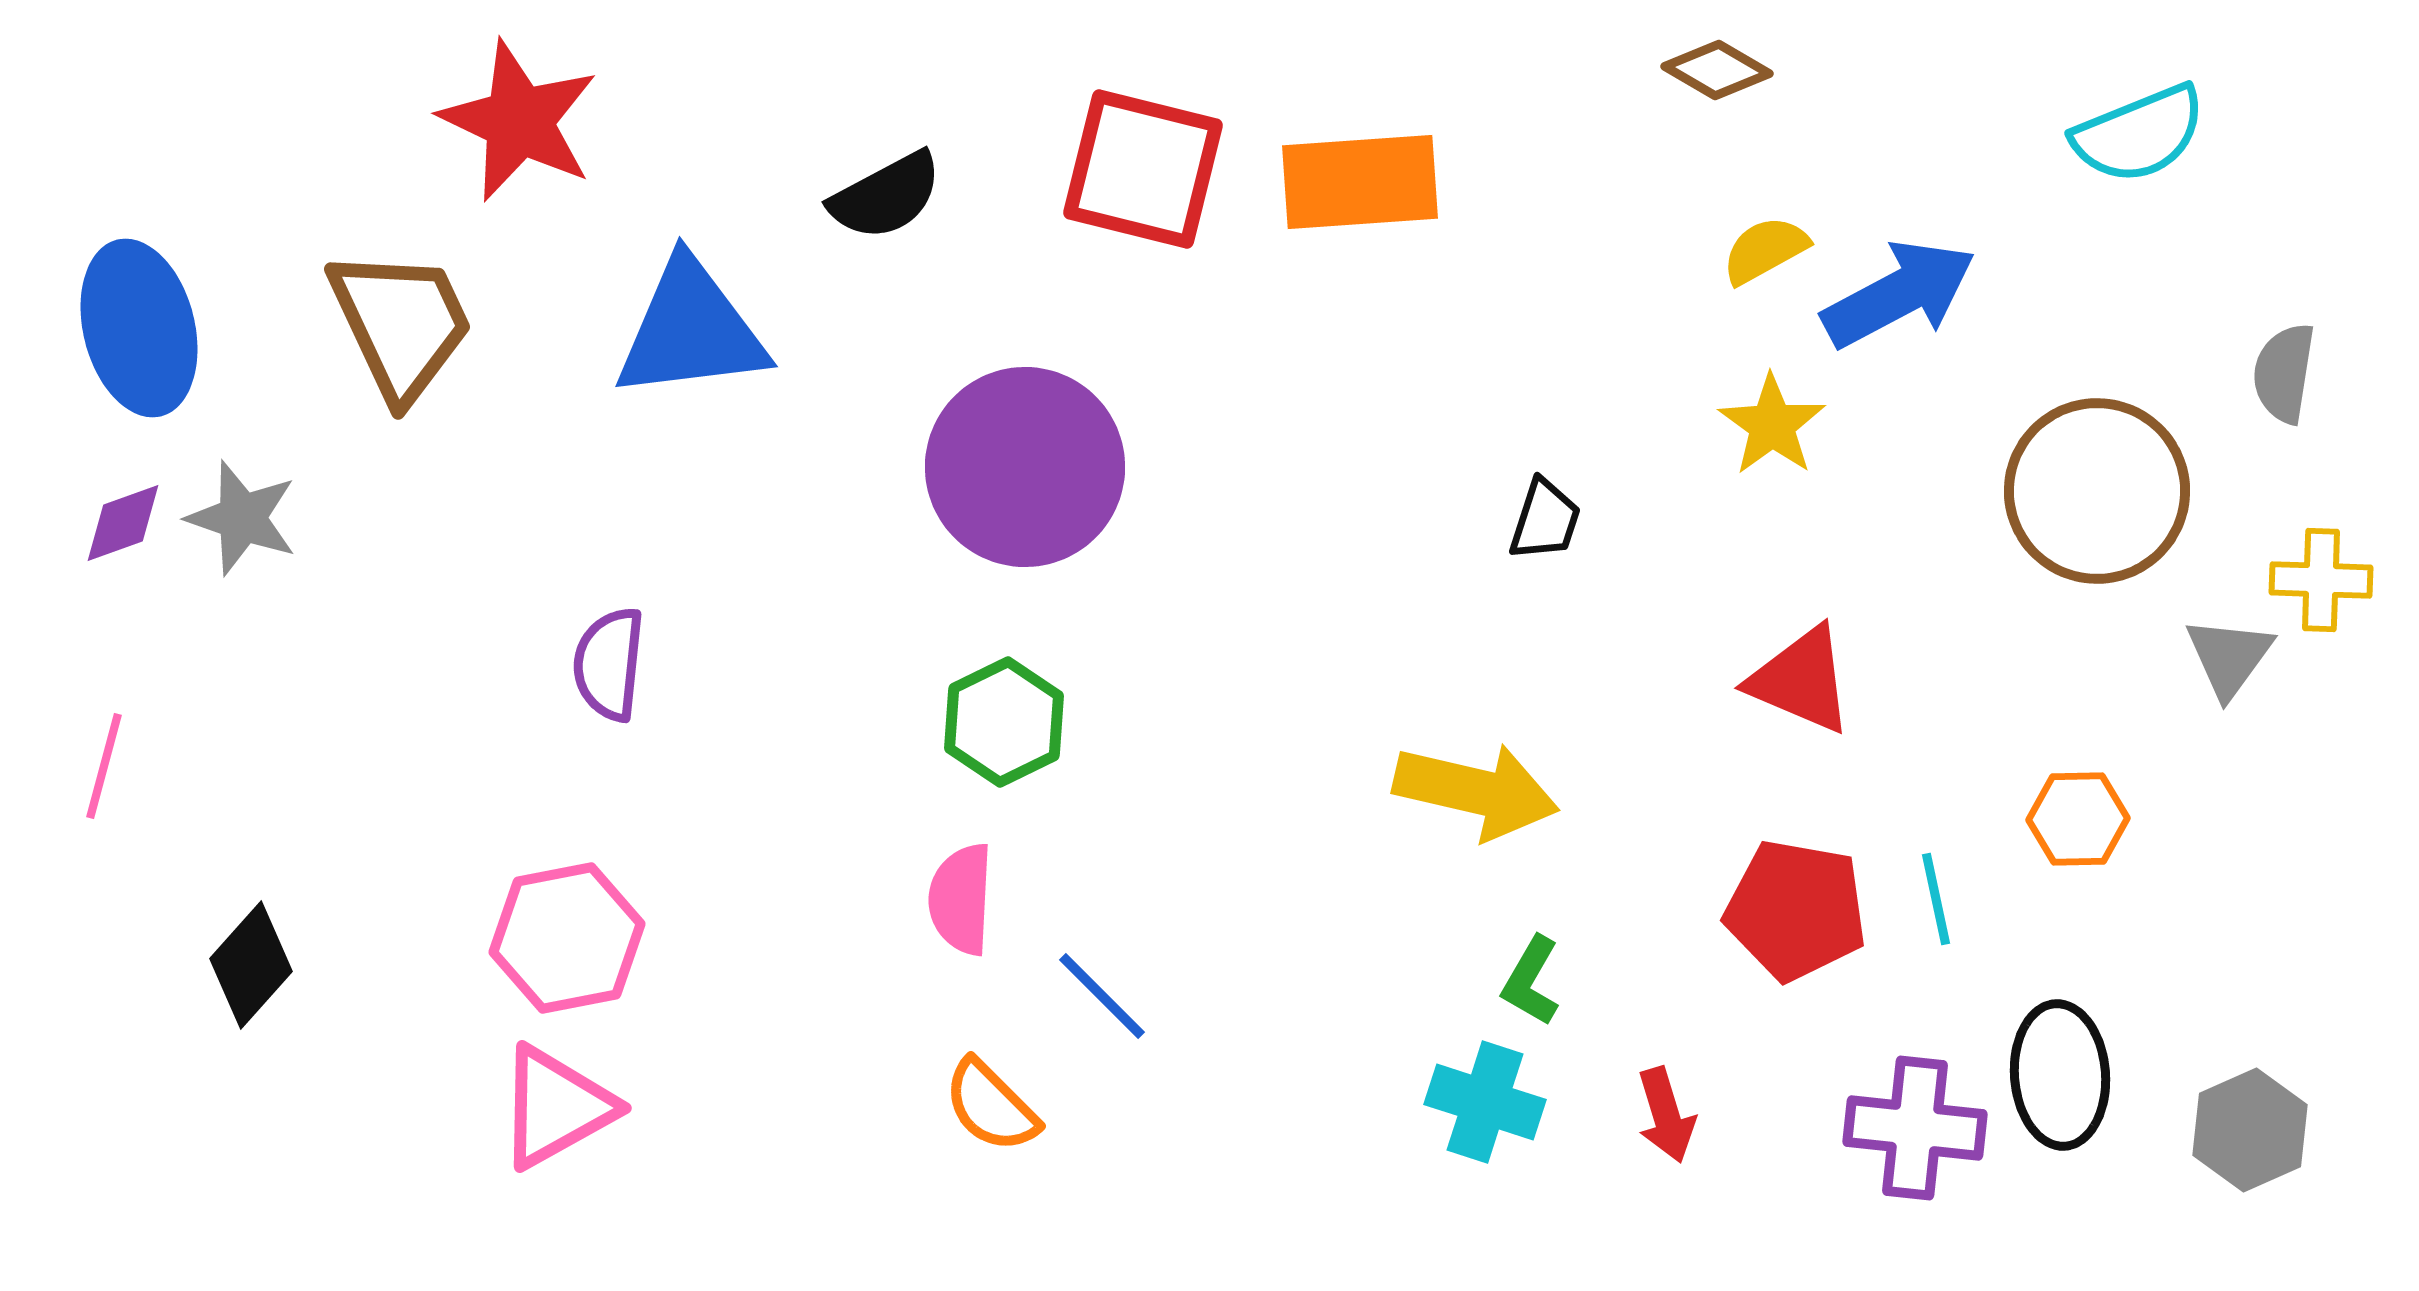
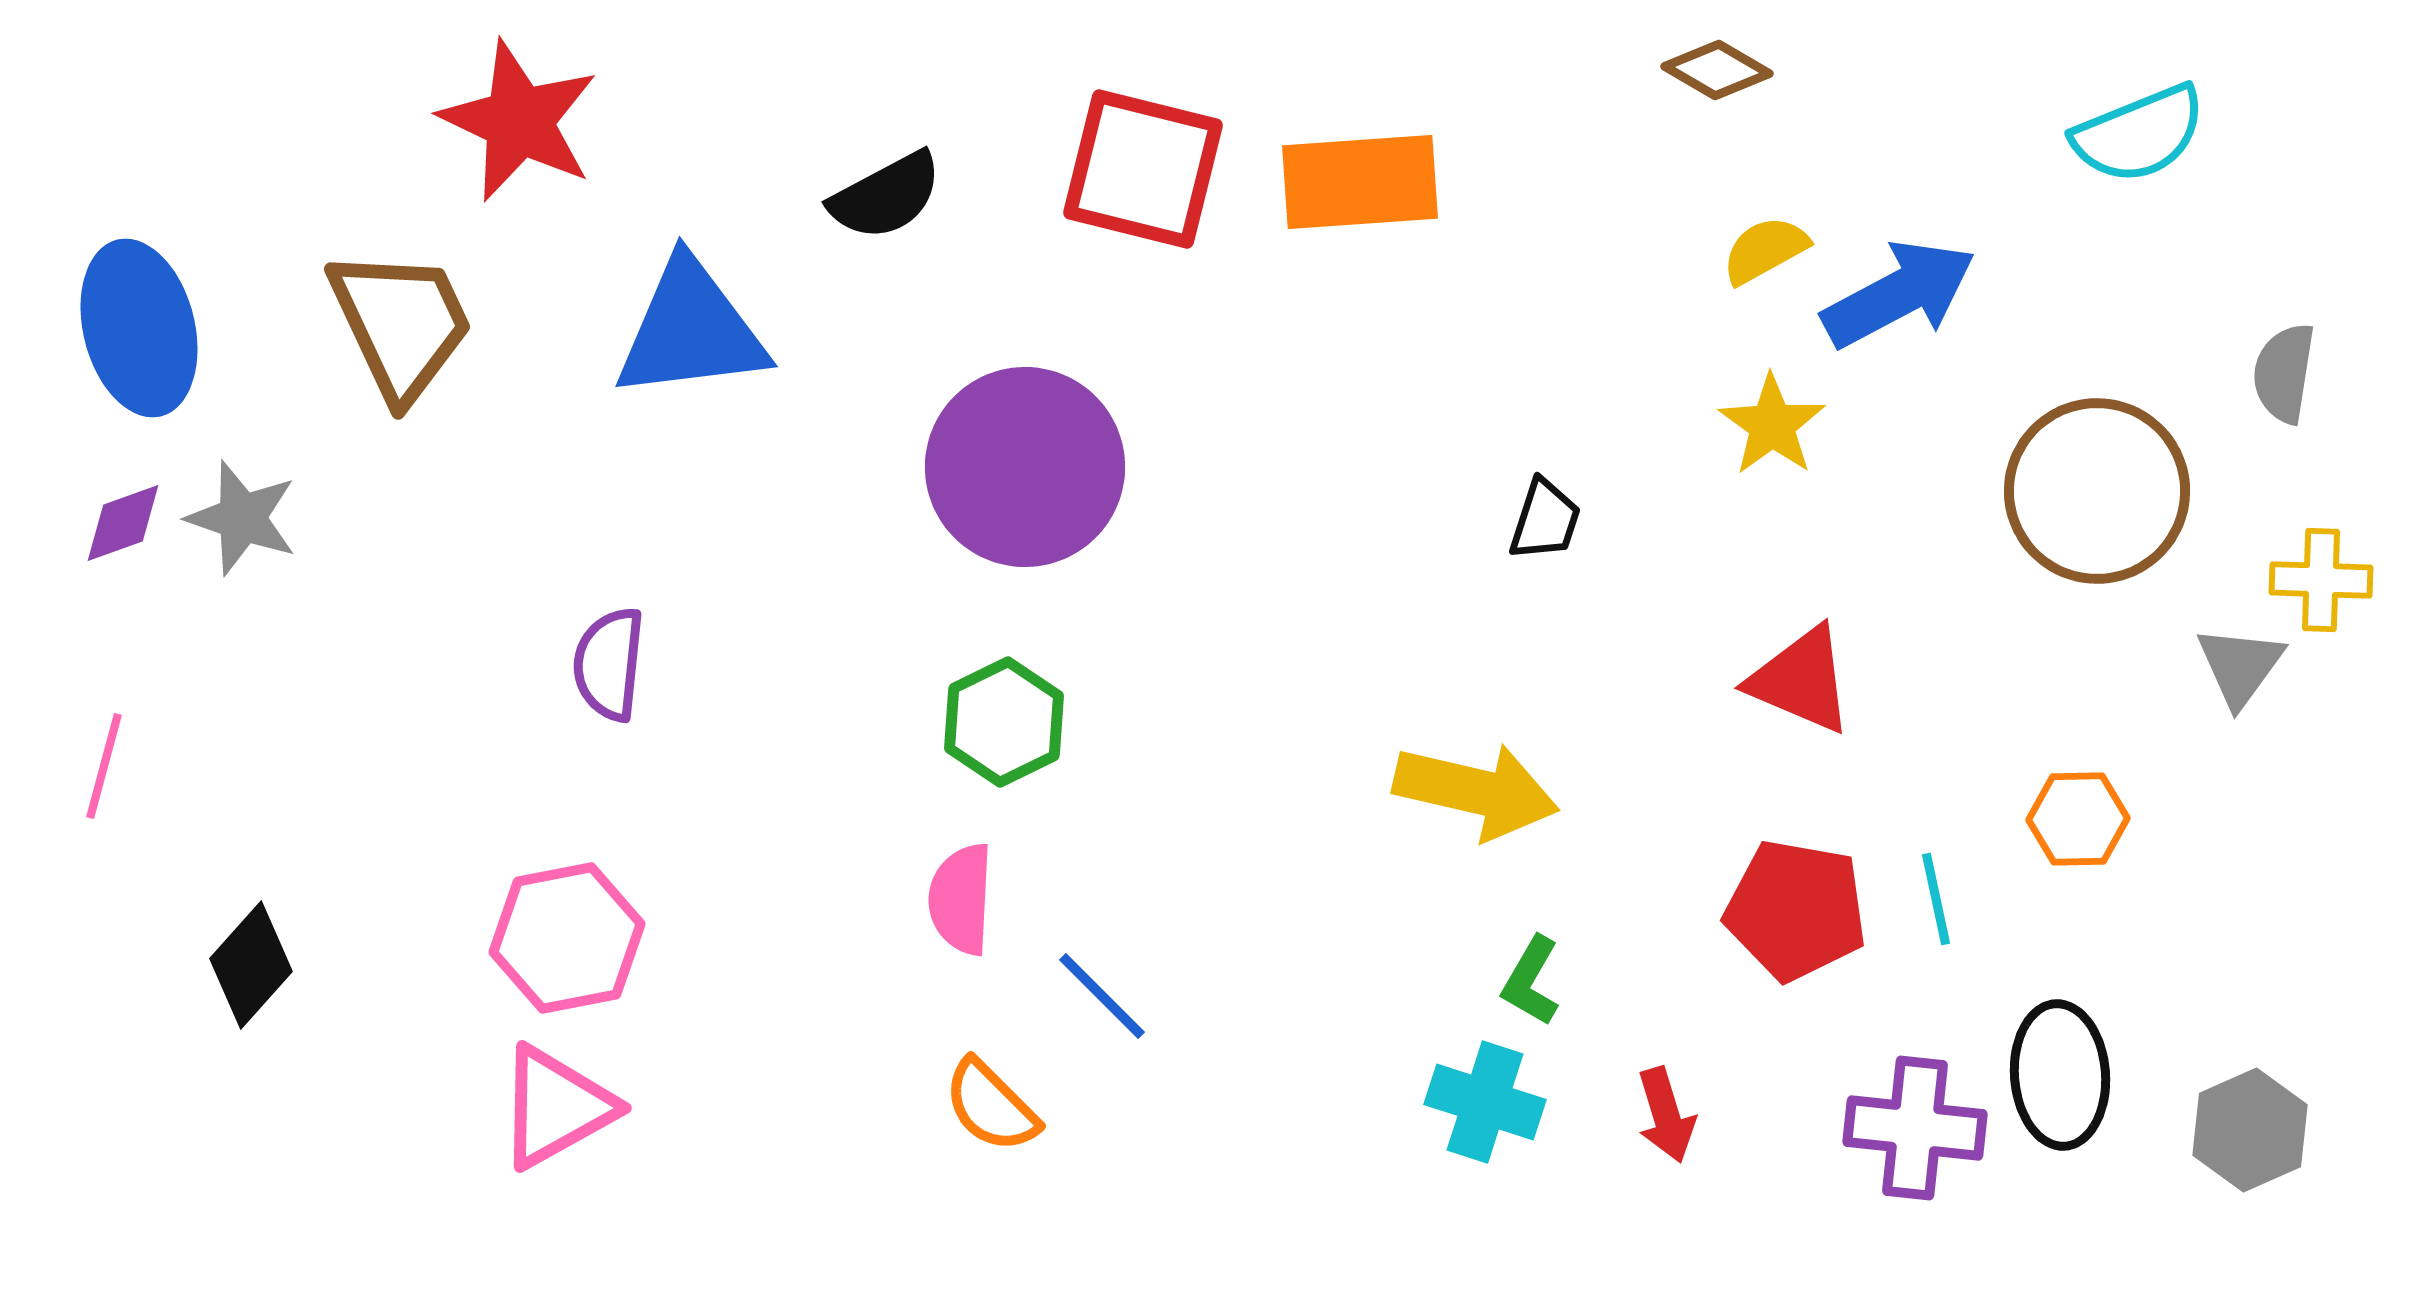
gray triangle: moved 11 px right, 9 px down
